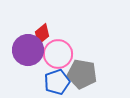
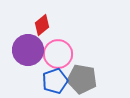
red diamond: moved 9 px up
gray pentagon: moved 5 px down
blue pentagon: moved 2 px left, 1 px up
